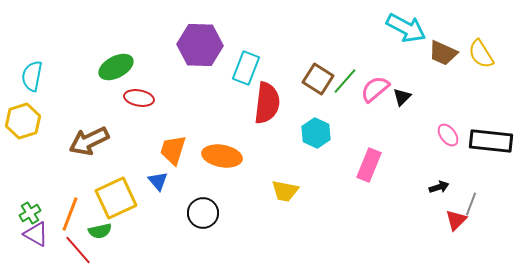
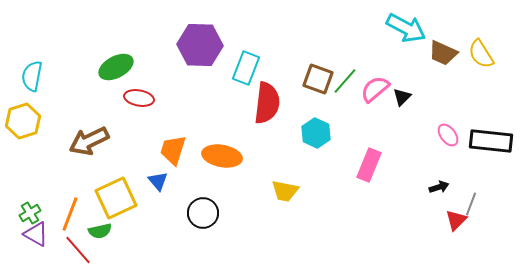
brown square: rotated 12 degrees counterclockwise
